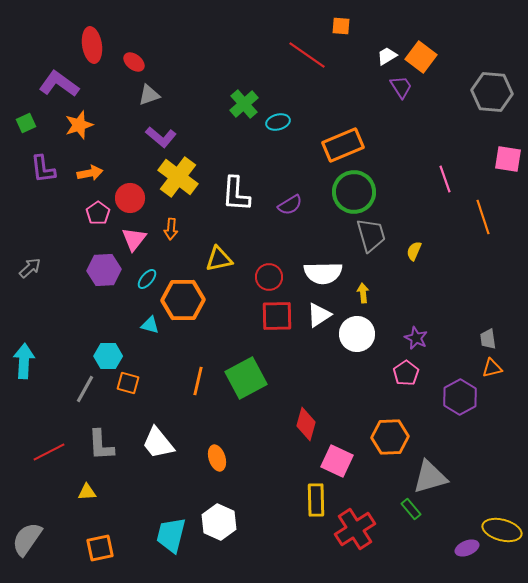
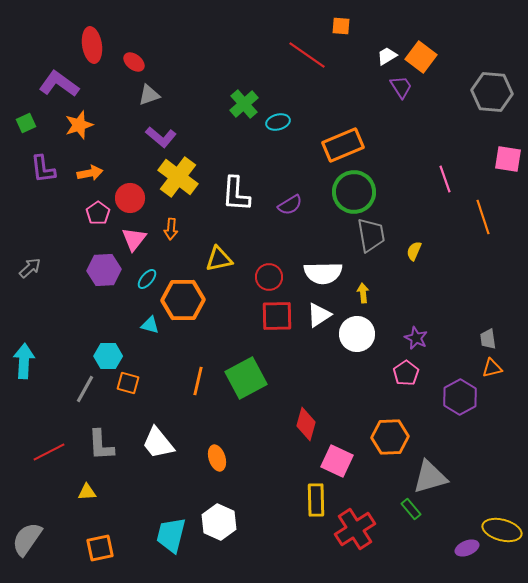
gray trapezoid at (371, 235): rotated 6 degrees clockwise
